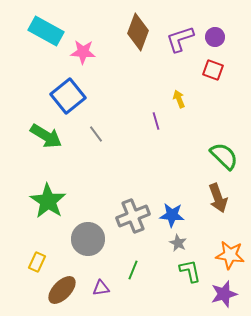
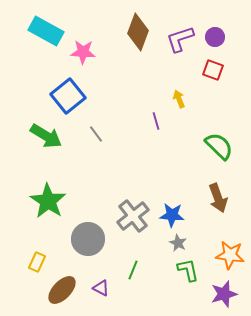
green semicircle: moved 5 px left, 10 px up
gray cross: rotated 16 degrees counterclockwise
green L-shape: moved 2 px left, 1 px up
purple triangle: rotated 36 degrees clockwise
